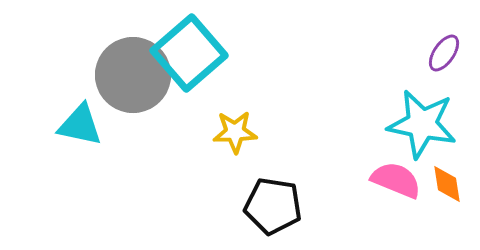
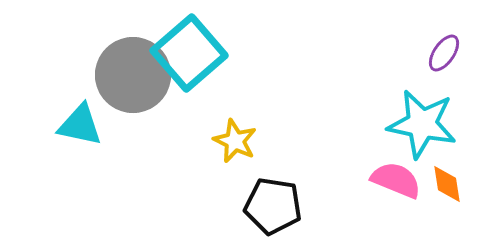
yellow star: moved 9 px down; rotated 27 degrees clockwise
